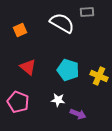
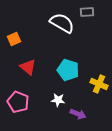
orange square: moved 6 px left, 9 px down
yellow cross: moved 8 px down
